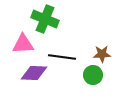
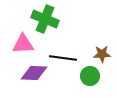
black line: moved 1 px right, 1 px down
green circle: moved 3 px left, 1 px down
